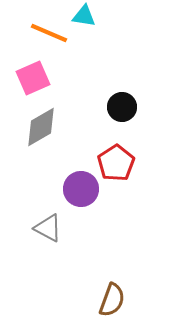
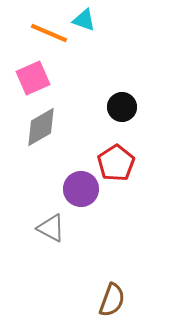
cyan triangle: moved 4 px down; rotated 10 degrees clockwise
gray triangle: moved 3 px right
